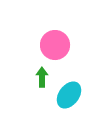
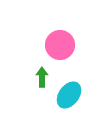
pink circle: moved 5 px right
